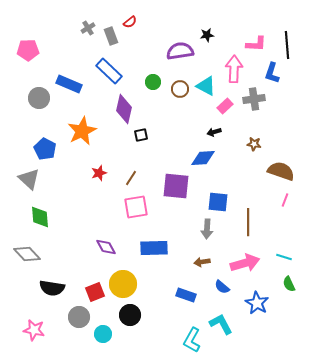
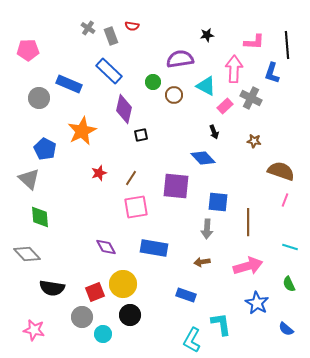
red semicircle at (130, 22): moved 2 px right, 4 px down; rotated 48 degrees clockwise
gray cross at (88, 28): rotated 24 degrees counterclockwise
pink L-shape at (256, 44): moved 2 px left, 2 px up
purple semicircle at (180, 51): moved 8 px down
brown circle at (180, 89): moved 6 px left, 6 px down
gray cross at (254, 99): moved 3 px left, 1 px up; rotated 35 degrees clockwise
black arrow at (214, 132): rotated 96 degrees counterclockwise
brown star at (254, 144): moved 3 px up
blue diamond at (203, 158): rotated 50 degrees clockwise
blue rectangle at (154, 248): rotated 12 degrees clockwise
cyan line at (284, 257): moved 6 px right, 10 px up
pink arrow at (245, 263): moved 3 px right, 3 px down
blue semicircle at (222, 287): moved 64 px right, 42 px down
gray circle at (79, 317): moved 3 px right
cyan L-shape at (221, 324): rotated 20 degrees clockwise
